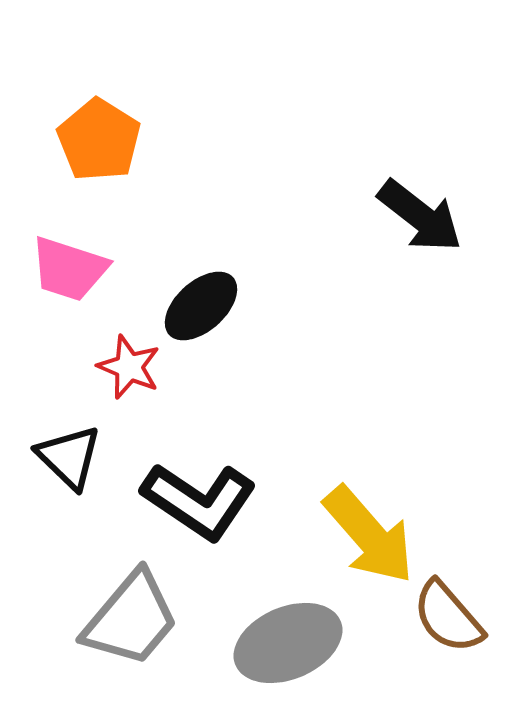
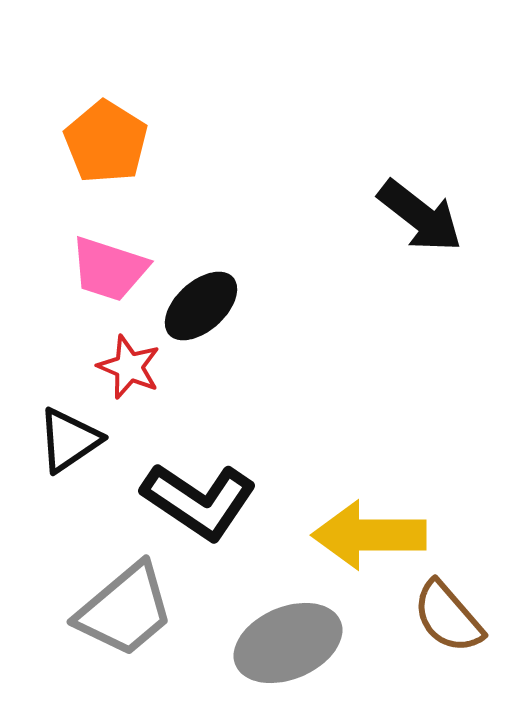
orange pentagon: moved 7 px right, 2 px down
pink trapezoid: moved 40 px right
black triangle: moved 17 px up; rotated 42 degrees clockwise
yellow arrow: rotated 131 degrees clockwise
gray trapezoid: moved 6 px left, 9 px up; rotated 10 degrees clockwise
